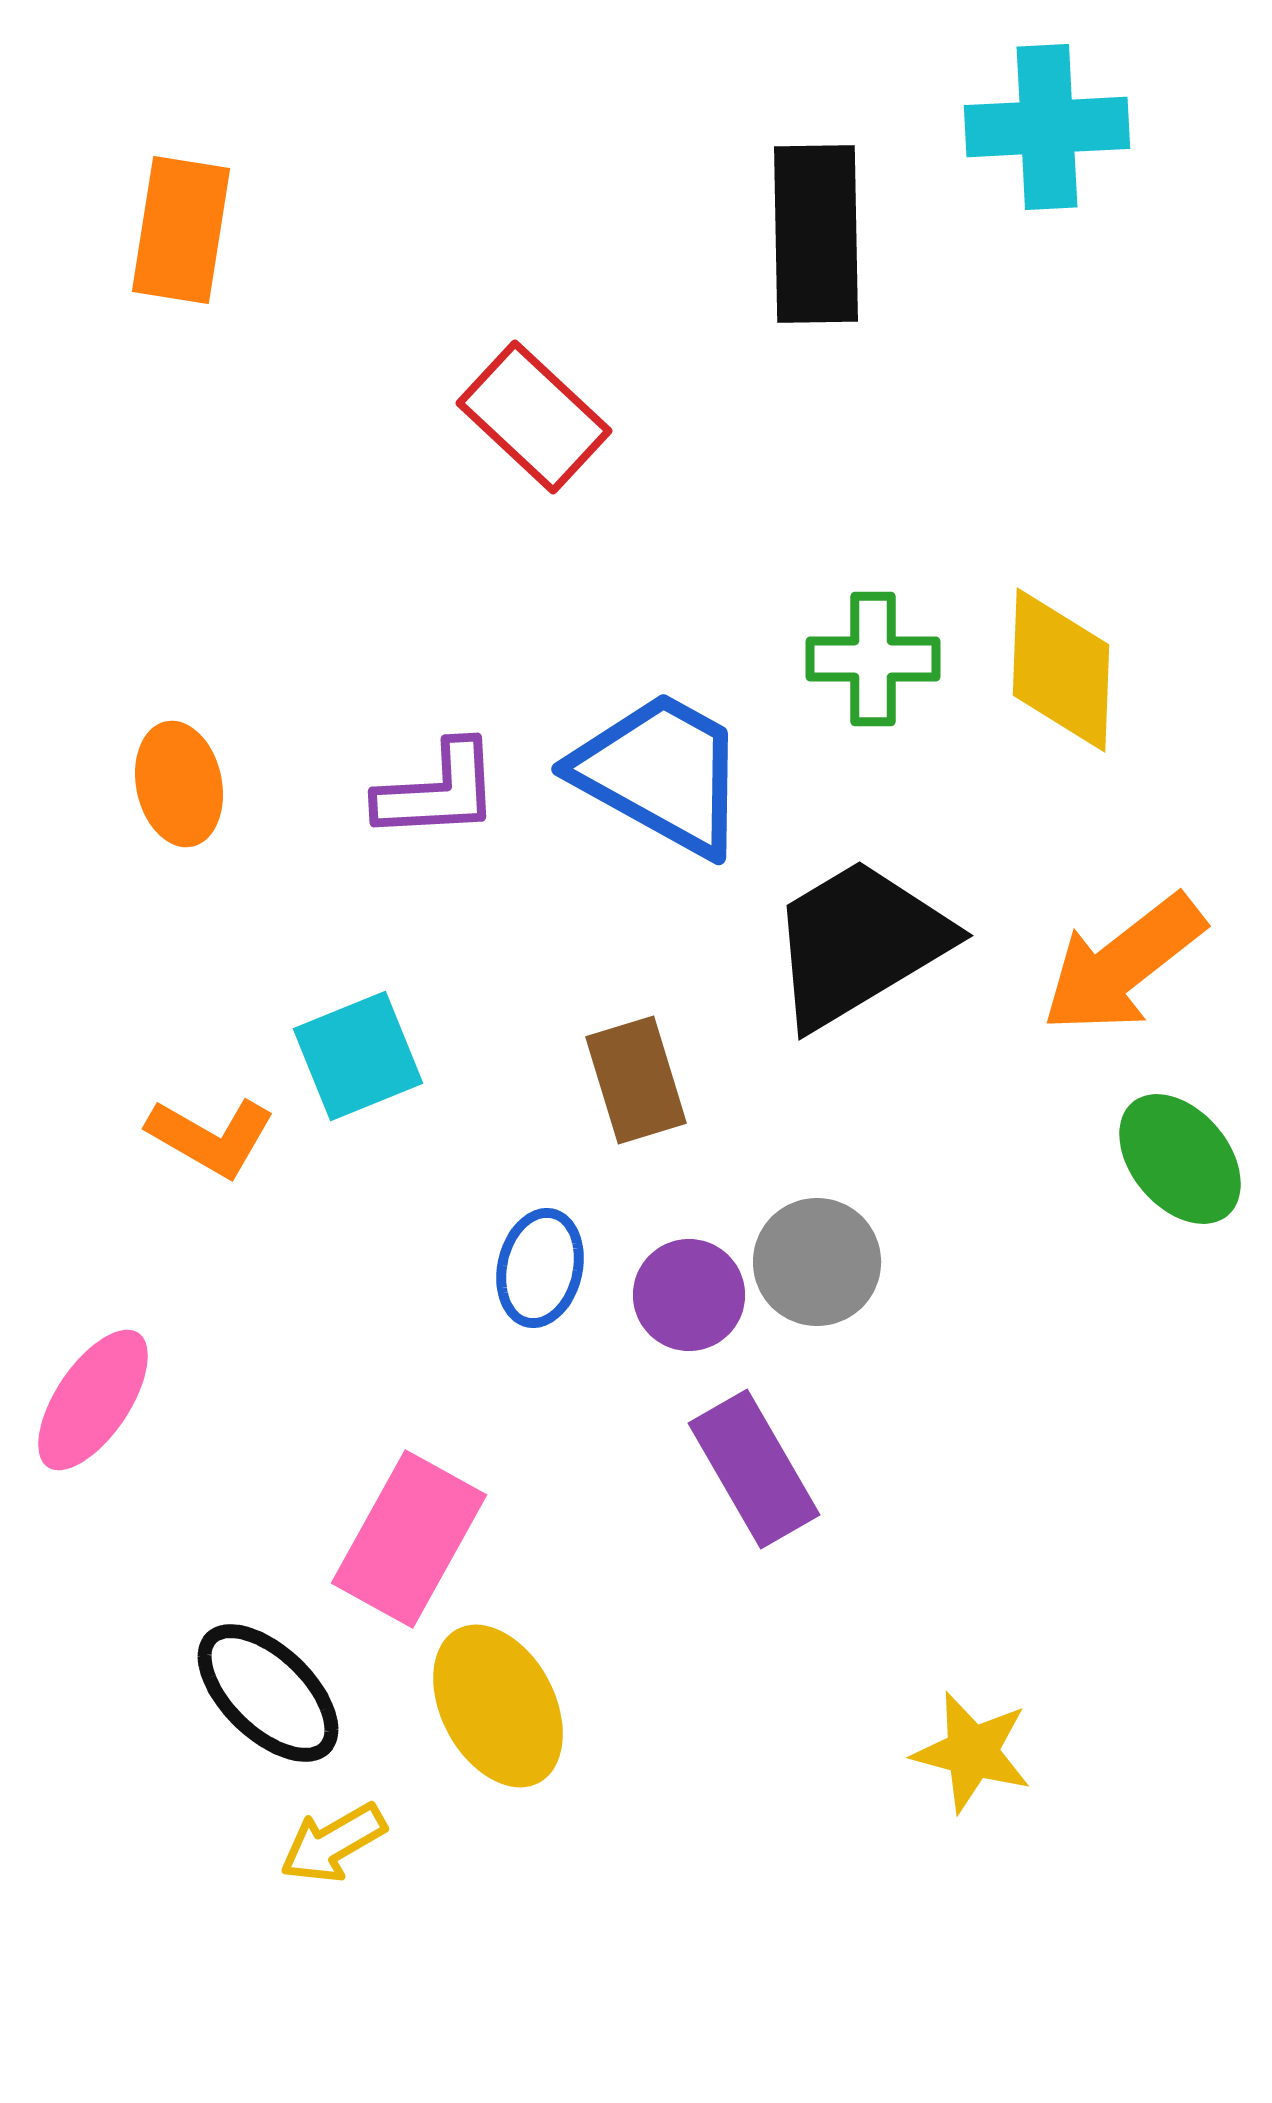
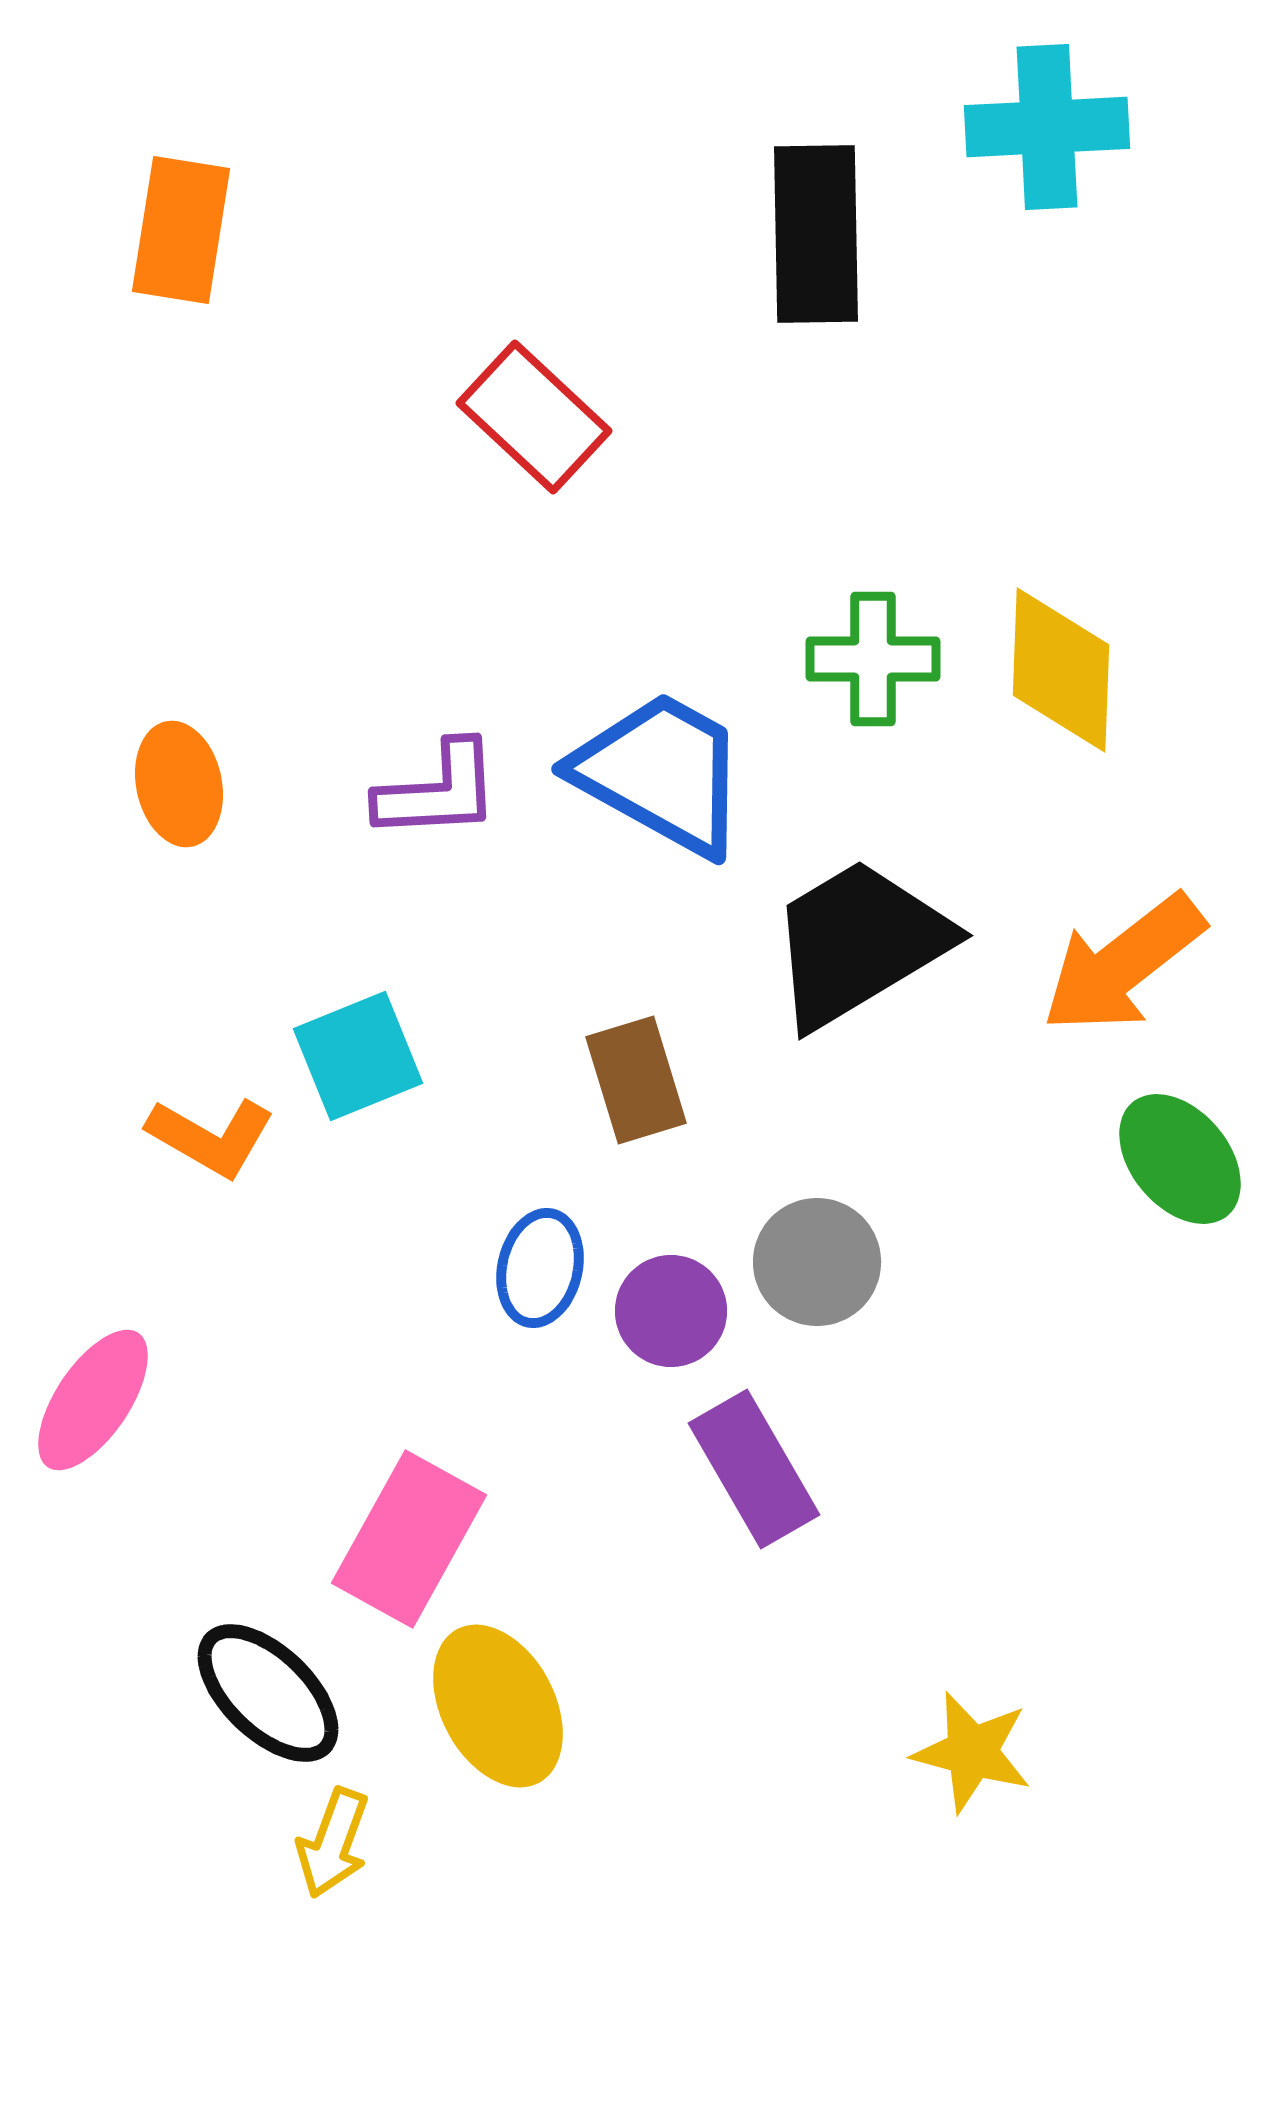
purple circle: moved 18 px left, 16 px down
yellow arrow: rotated 40 degrees counterclockwise
